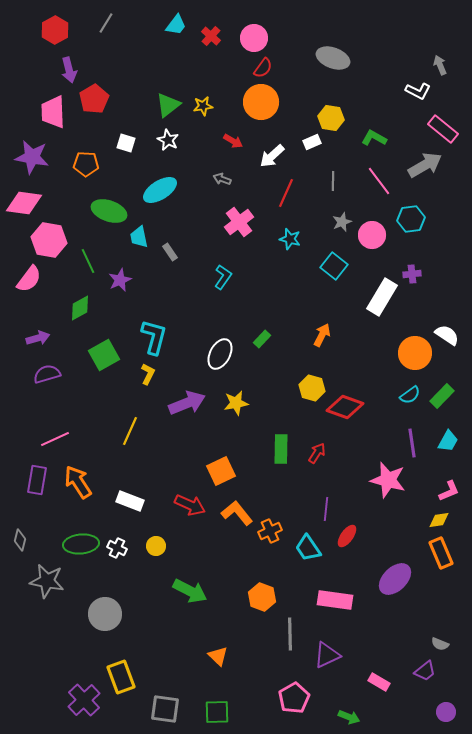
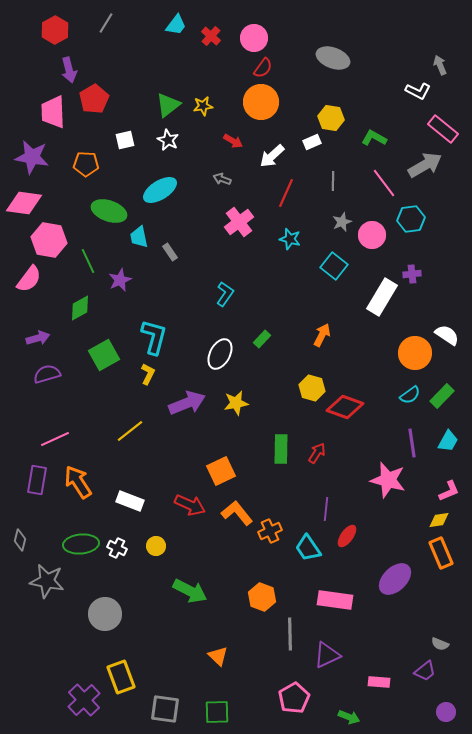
white square at (126, 143): moved 1 px left, 3 px up; rotated 30 degrees counterclockwise
pink line at (379, 181): moved 5 px right, 2 px down
cyan L-shape at (223, 277): moved 2 px right, 17 px down
yellow line at (130, 431): rotated 28 degrees clockwise
pink rectangle at (379, 682): rotated 25 degrees counterclockwise
